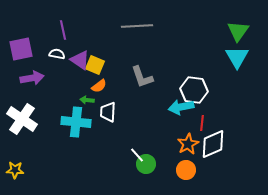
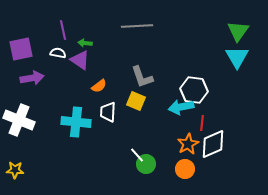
white semicircle: moved 1 px right, 1 px up
yellow square: moved 41 px right, 36 px down
green arrow: moved 2 px left, 57 px up
white cross: moved 3 px left, 1 px down; rotated 12 degrees counterclockwise
orange circle: moved 1 px left, 1 px up
